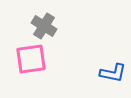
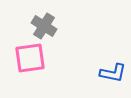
pink square: moved 1 px left, 1 px up
